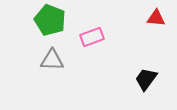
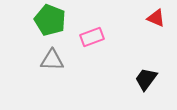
red triangle: rotated 18 degrees clockwise
